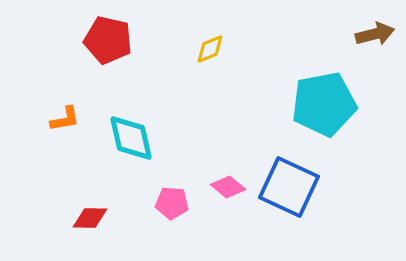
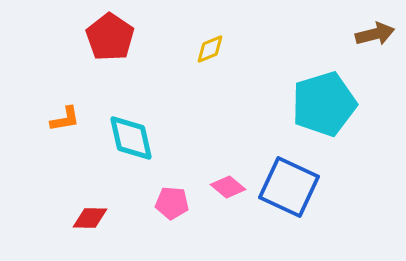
red pentagon: moved 2 px right, 3 px up; rotated 21 degrees clockwise
cyan pentagon: rotated 6 degrees counterclockwise
